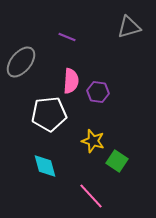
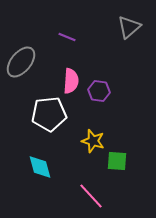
gray triangle: rotated 25 degrees counterclockwise
purple hexagon: moved 1 px right, 1 px up
green square: rotated 30 degrees counterclockwise
cyan diamond: moved 5 px left, 1 px down
